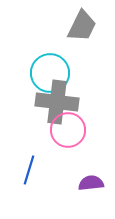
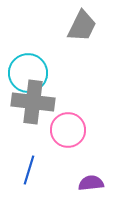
cyan circle: moved 22 px left
gray cross: moved 24 px left
